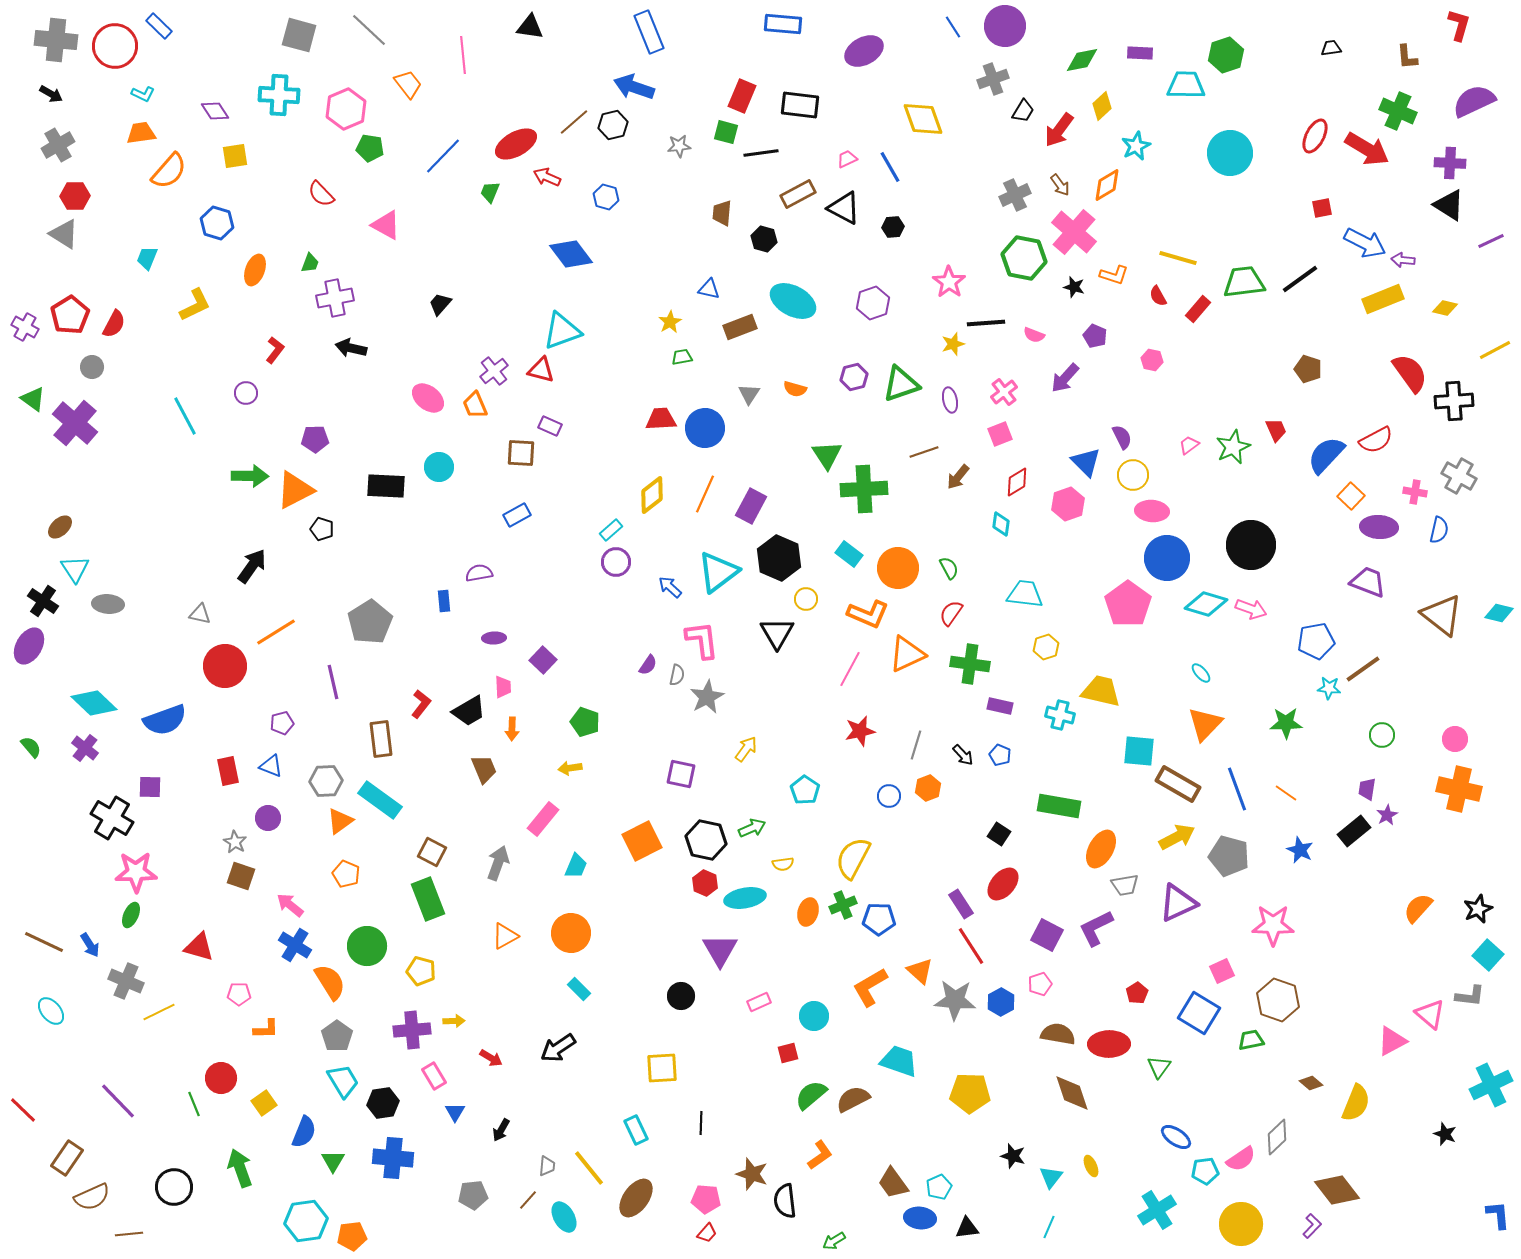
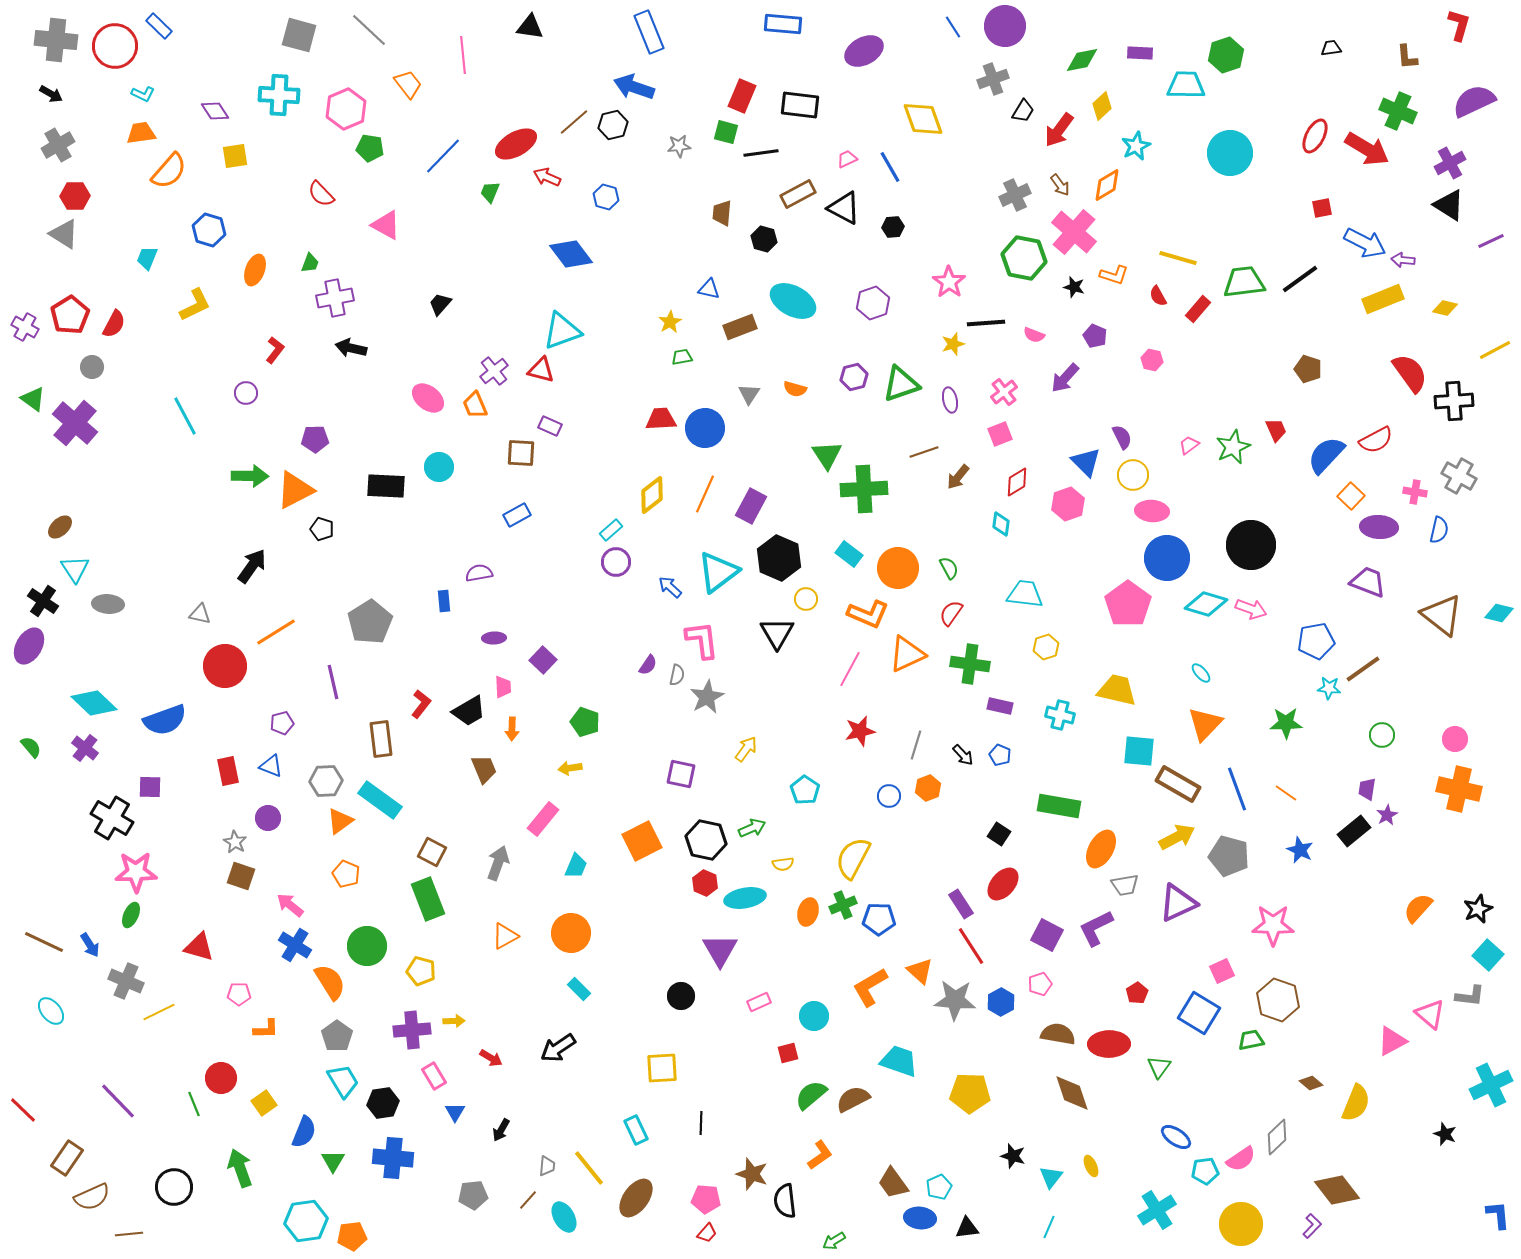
purple cross at (1450, 163): rotated 32 degrees counterclockwise
blue hexagon at (217, 223): moved 8 px left, 7 px down
yellow trapezoid at (1101, 691): moved 16 px right, 1 px up
